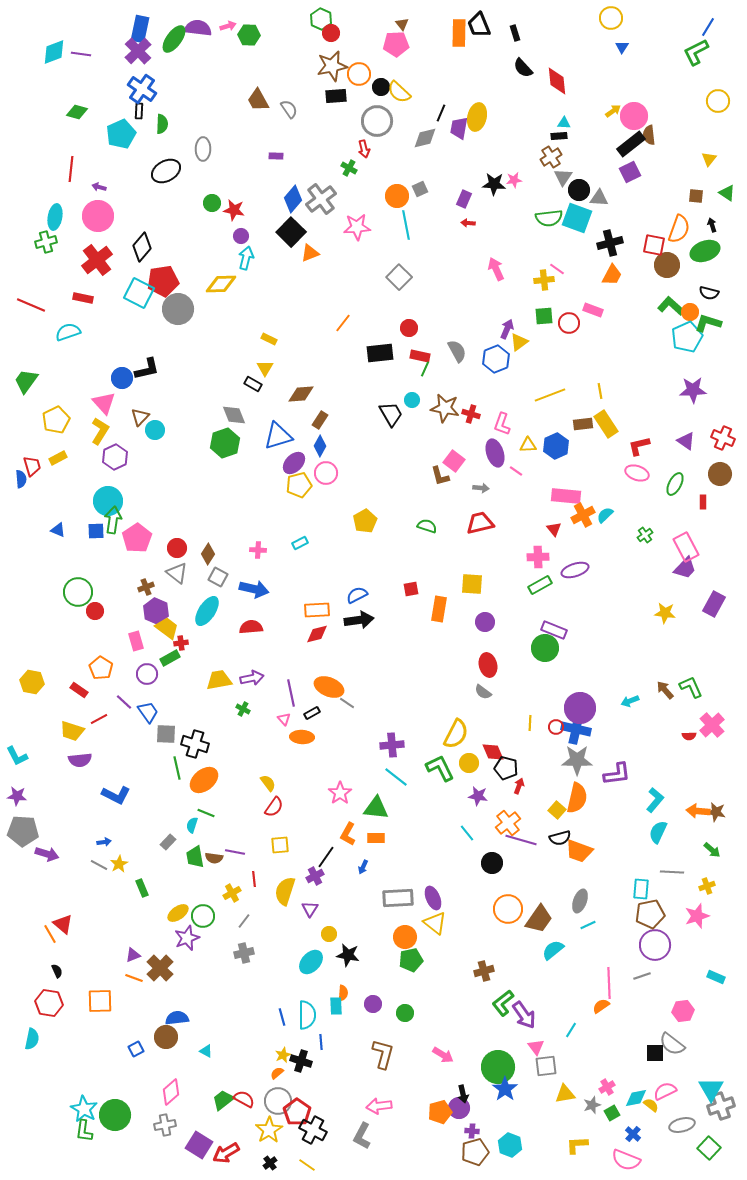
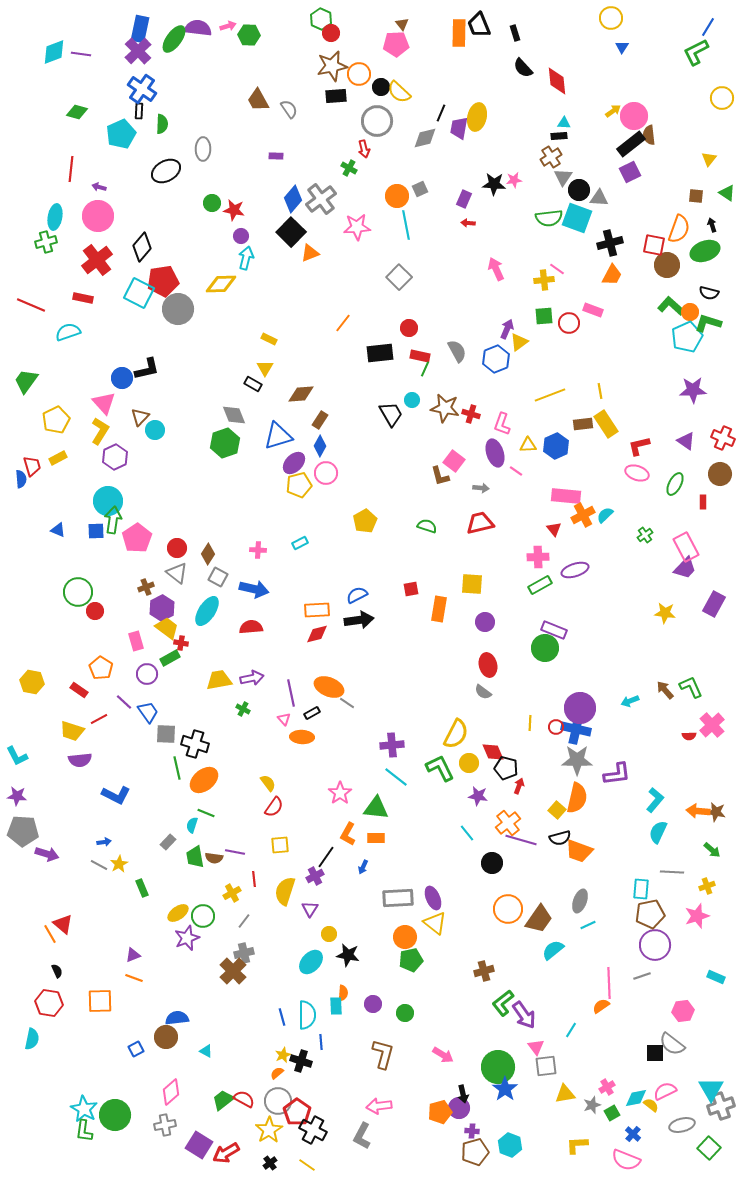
yellow circle at (718, 101): moved 4 px right, 3 px up
purple hexagon at (156, 611): moved 6 px right, 3 px up; rotated 10 degrees clockwise
red cross at (181, 643): rotated 16 degrees clockwise
brown cross at (160, 968): moved 73 px right, 3 px down
